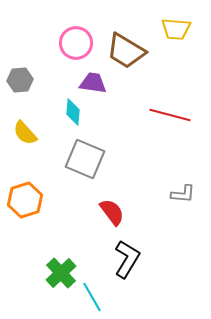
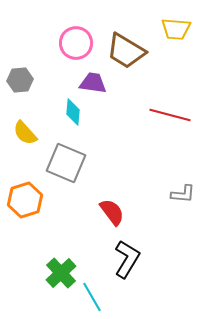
gray square: moved 19 px left, 4 px down
